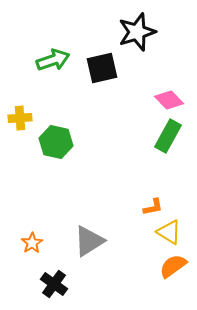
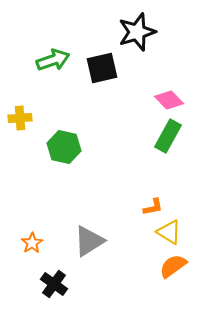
green hexagon: moved 8 px right, 5 px down
